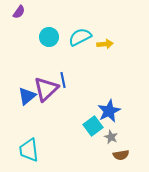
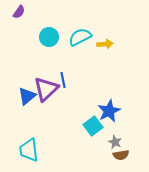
gray star: moved 4 px right, 5 px down
